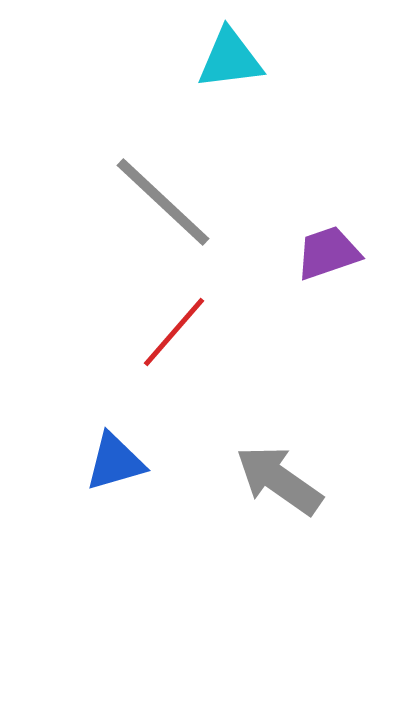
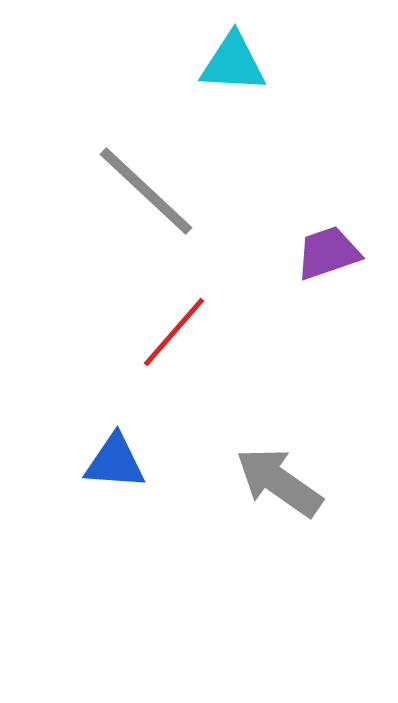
cyan triangle: moved 3 px right, 4 px down; rotated 10 degrees clockwise
gray line: moved 17 px left, 11 px up
blue triangle: rotated 20 degrees clockwise
gray arrow: moved 2 px down
